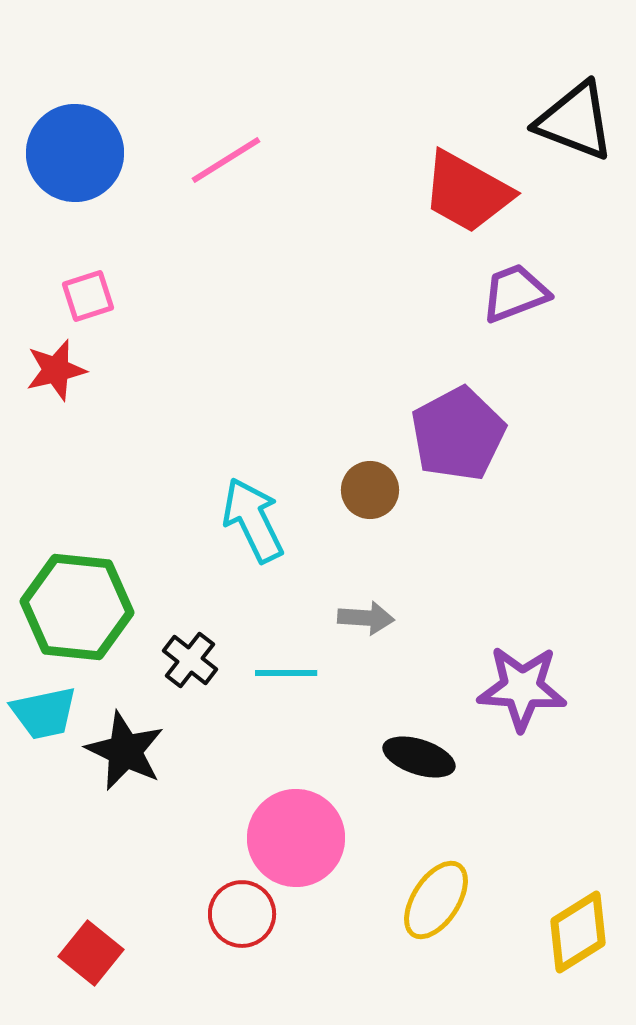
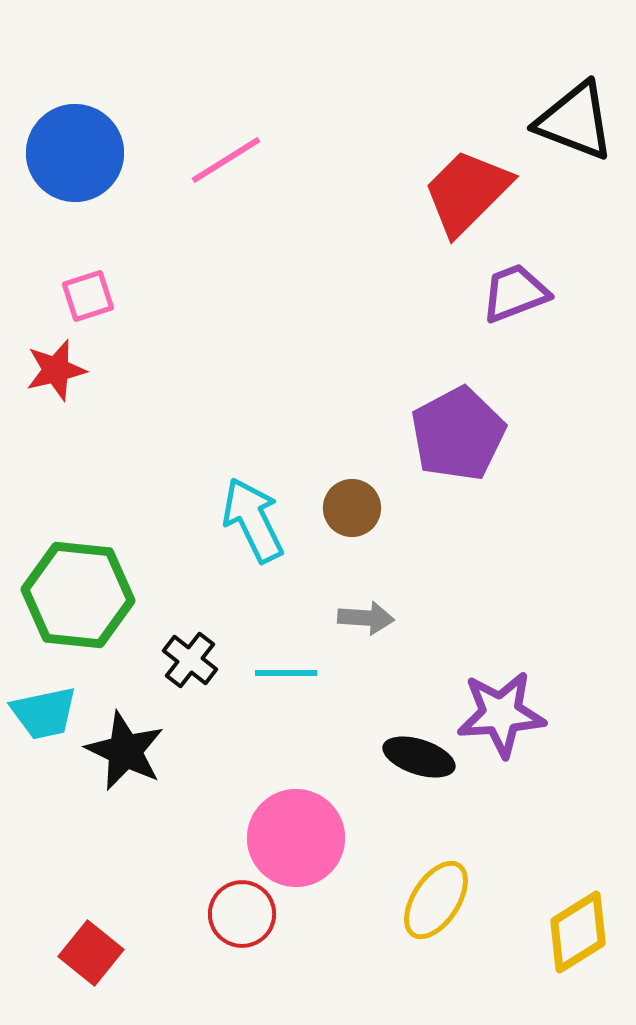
red trapezoid: rotated 106 degrees clockwise
brown circle: moved 18 px left, 18 px down
green hexagon: moved 1 px right, 12 px up
purple star: moved 21 px left, 26 px down; rotated 8 degrees counterclockwise
